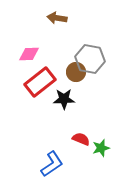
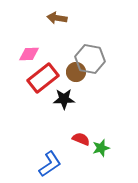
red rectangle: moved 3 px right, 4 px up
blue L-shape: moved 2 px left
